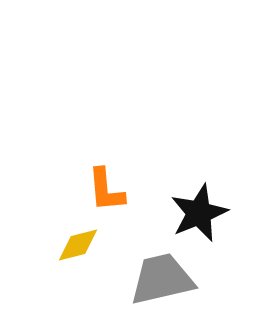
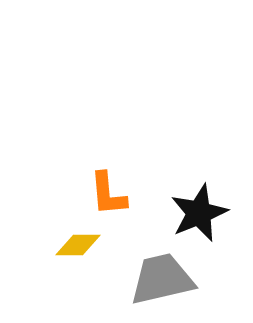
orange L-shape: moved 2 px right, 4 px down
yellow diamond: rotated 15 degrees clockwise
